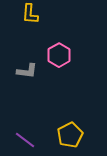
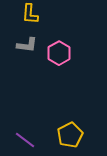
pink hexagon: moved 2 px up
gray L-shape: moved 26 px up
